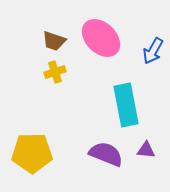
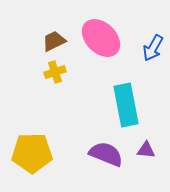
brown trapezoid: rotated 135 degrees clockwise
blue arrow: moved 3 px up
